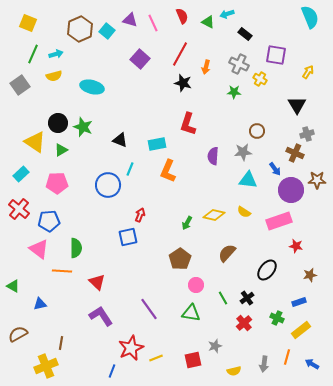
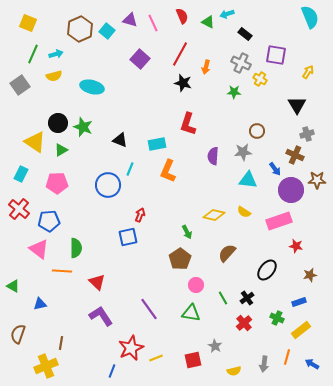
gray cross at (239, 64): moved 2 px right, 1 px up
brown cross at (295, 153): moved 2 px down
cyan rectangle at (21, 174): rotated 21 degrees counterclockwise
green arrow at (187, 223): moved 9 px down; rotated 56 degrees counterclockwise
brown semicircle at (18, 334): rotated 42 degrees counterclockwise
gray star at (215, 346): rotated 24 degrees counterclockwise
